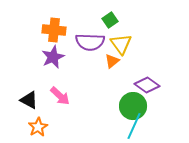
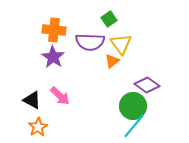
green square: moved 1 px left, 1 px up
purple star: rotated 15 degrees counterclockwise
black triangle: moved 3 px right
cyan line: rotated 16 degrees clockwise
